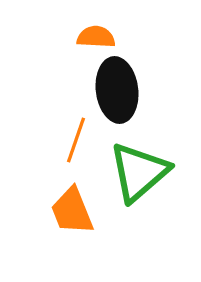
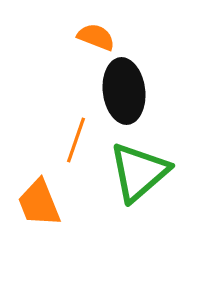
orange semicircle: rotated 18 degrees clockwise
black ellipse: moved 7 px right, 1 px down
orange trapezoid: moved 33 px left, 8 px up
